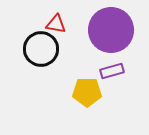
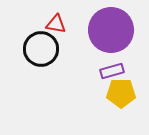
yellow pentagon: moved 34 px right, 1 px down
